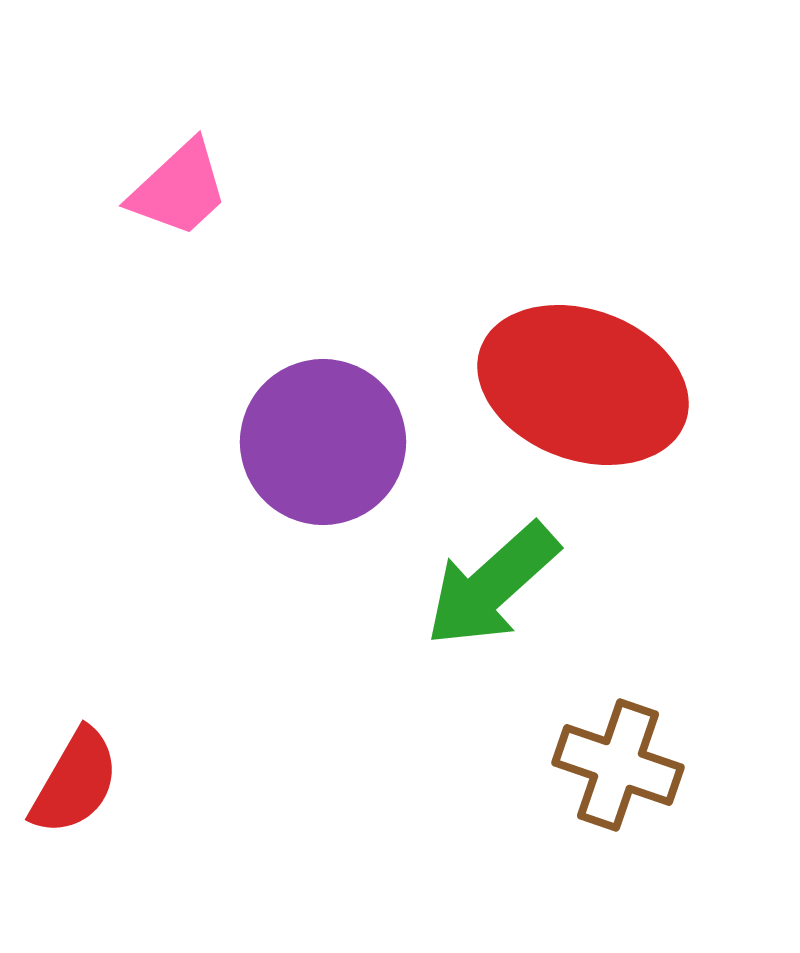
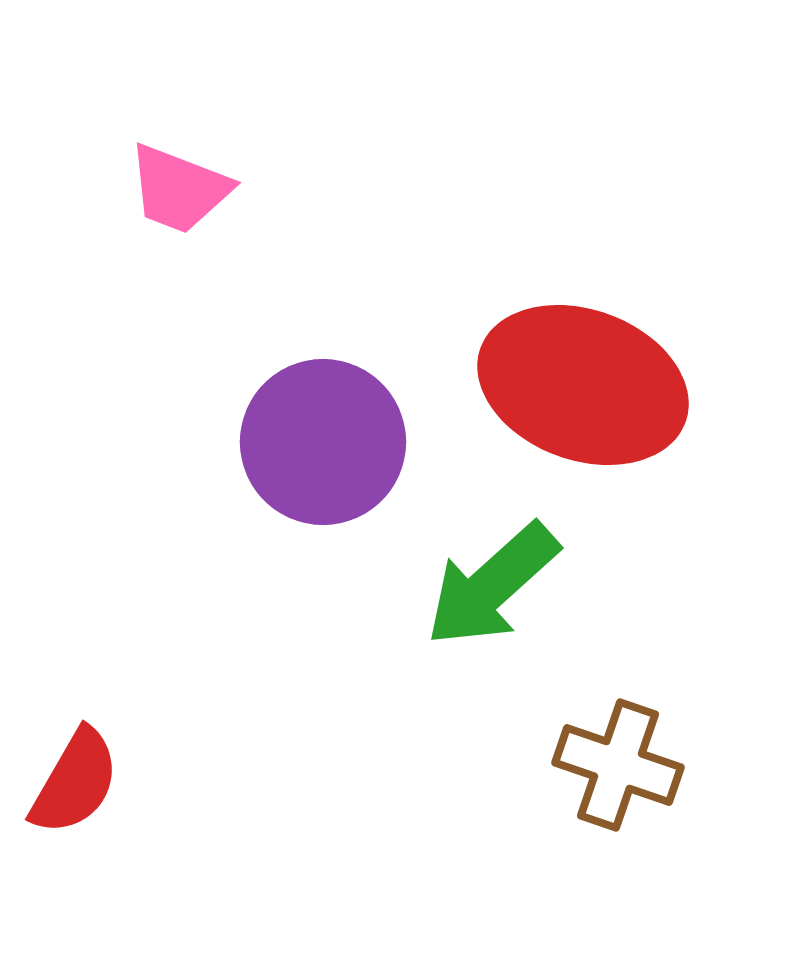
pink trapezoid: rotated 64 degrees clockwise
